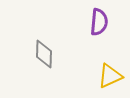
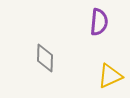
gray diamond: moved 1 px right, 4 px down
